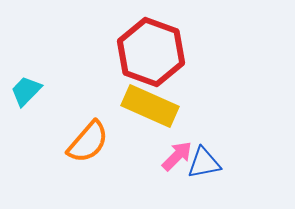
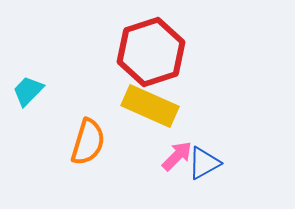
red hexagon: rotated 22 degrees clockwise
cyan trapezoid: moved 2 px right
orange semicircle: rotated 24 degrees counterclockwise
blue triangle: rotated 18 degrees counterclockwise
